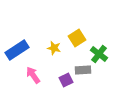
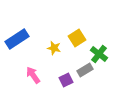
blue rectangle: moved 11 px up
gray rectangle: moved 2 px right; rotated 28 degrees counterclockwise
